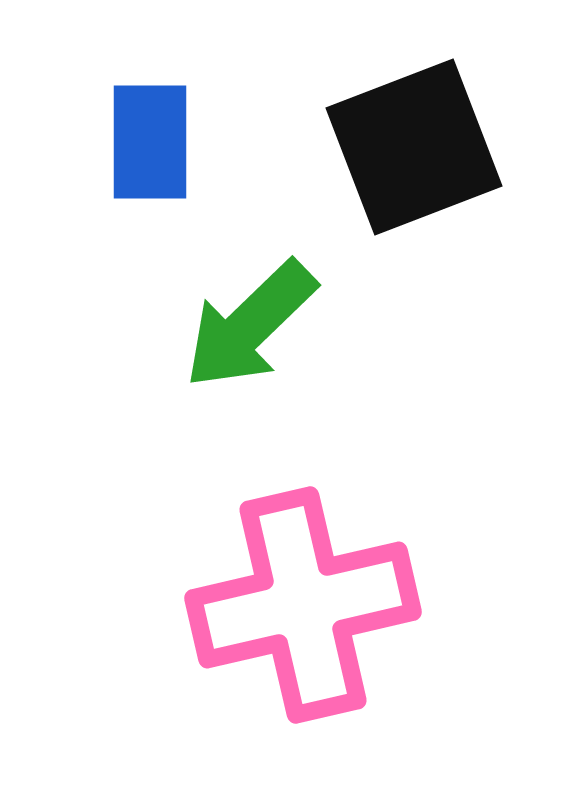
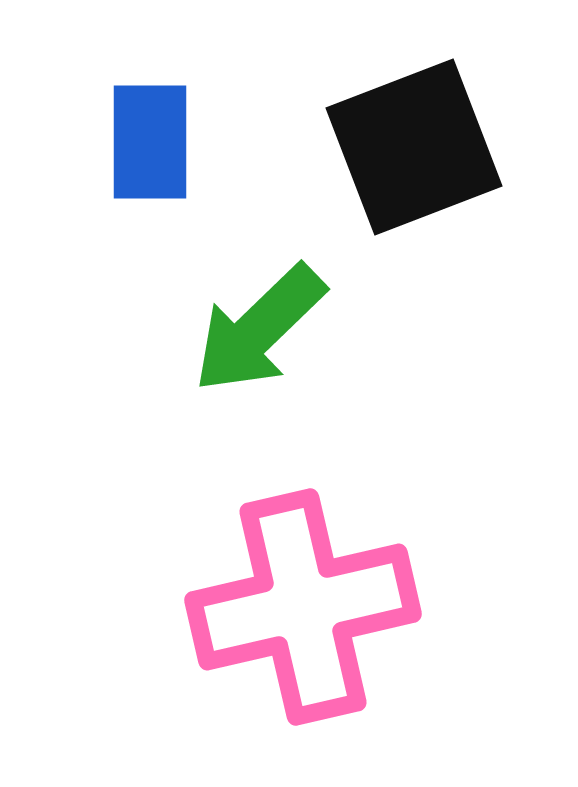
green arrow: moved 9 px right, 4 px down
pink cross: moved 2 px down
